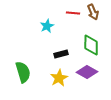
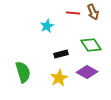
green diamond: rotated 35 degrees counterclockwise
